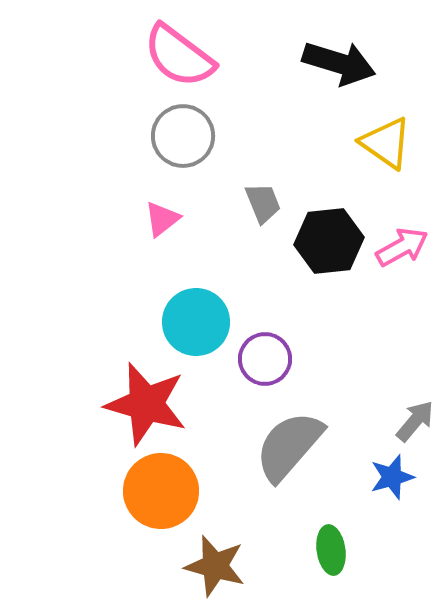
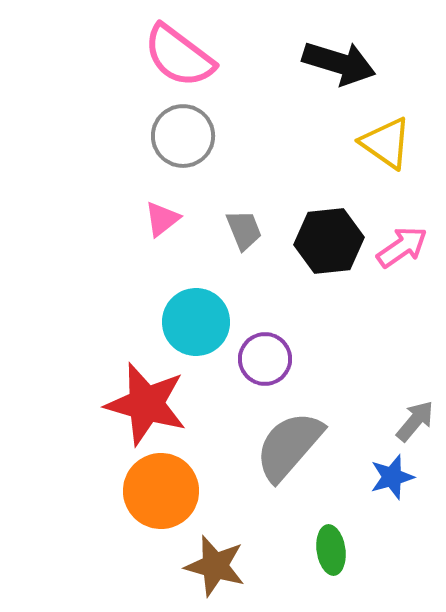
gray trapezoid: moved 19 px left, 27 px down
pink arrow: rotated 6 degrees counterclockwise
